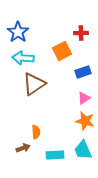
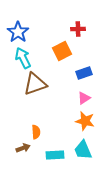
red cross: moved 3 px left, 4 px up
cyan arrow: rotated 60 degrees clockwise
blue rectangle: moved 1 px right, 1 px down
brown triangle: moved 1 px right; rotated 15 degrees clockwise
